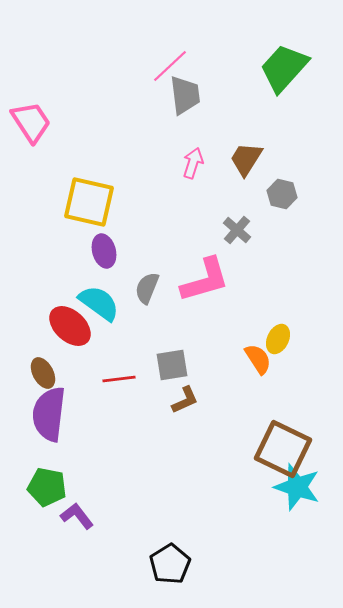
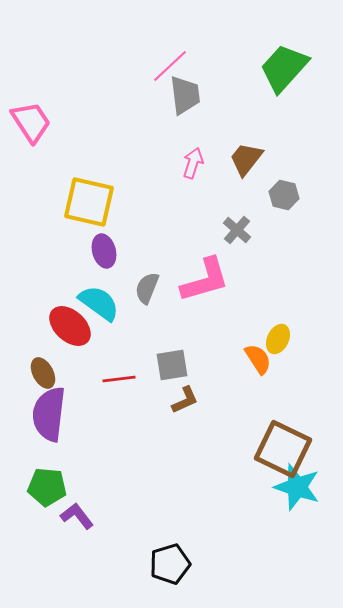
brown trapezoid: rotated 6 degrees clockwise
gray hexagon: moved 2 px right, 1 px down
green pentagon: rotated 6 degrees counterclockwise
black pentagon: rotated 15 degrees clockwise
